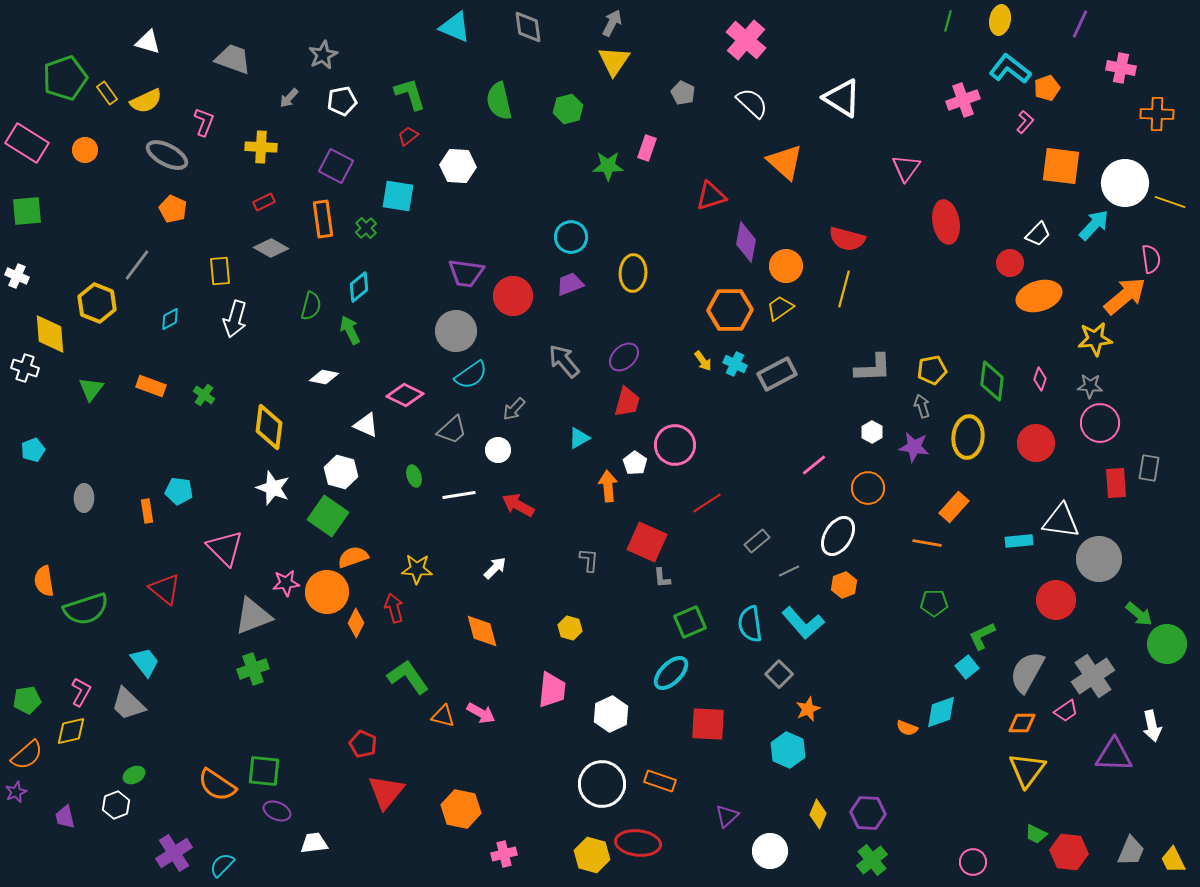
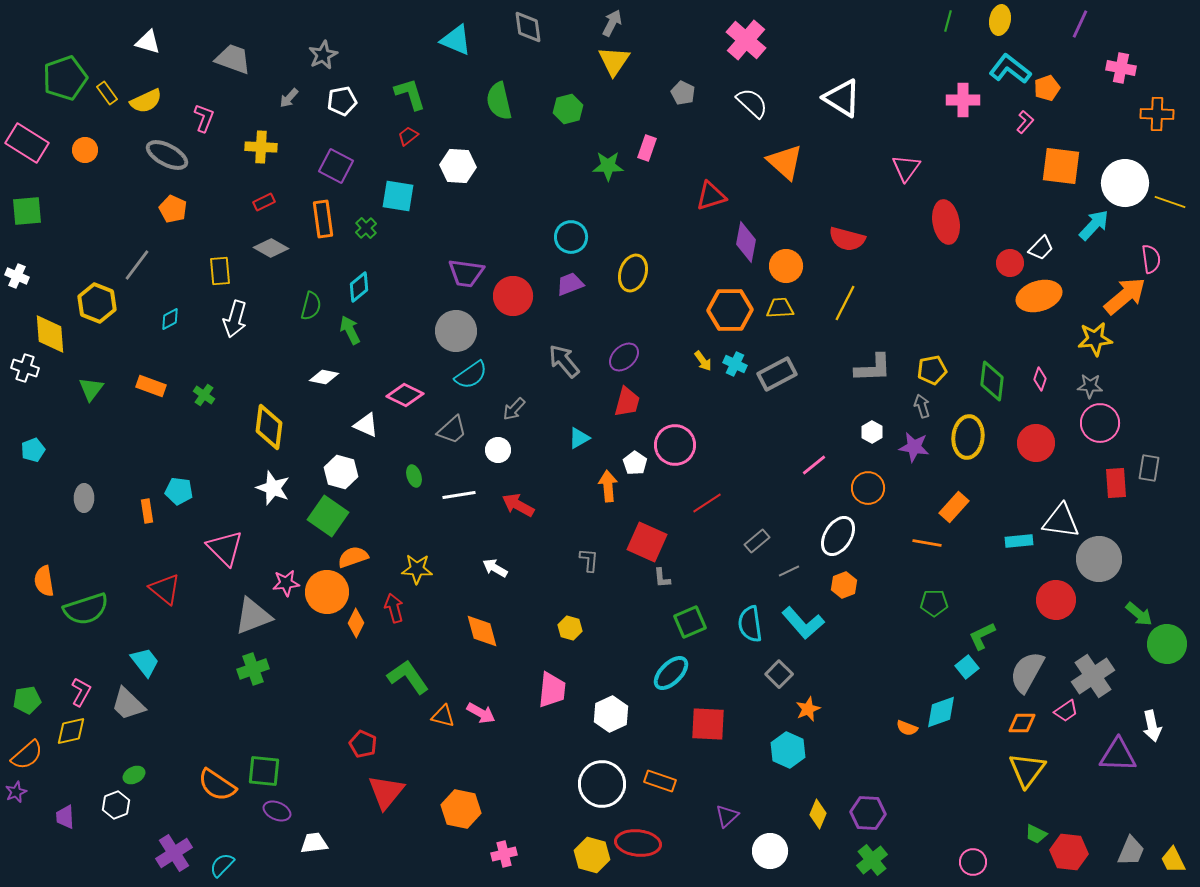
cyan triangle at (455, 27): moved 1 px right, 13 px down
pink cross at (963, 100): rotated 20 degrees clockwise
pink L-shape at (204, 122): moved 4 px up
white trapezoid at (1038, 234): moved 3 px right, 14 px down
yellow ellipse at (633, 273): rotated 15 degrees clockwise
yellow line at (844, 289): moved 1 px right, 14 px down; rotated 12 degrees clockwise
yellow trapezoid at (780, 308): rotated 32 degrees clockwise
white arrow at (495, 568): rotated 105 degrees counterclockwise
purple triangle at (1114, 755): moved 4 px right
purple trapezoid at (65, 817): rotated 10 degrees clockwise
